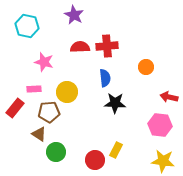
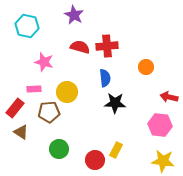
red semicircle: rotated 18 degrees clockwise
brown triangle: moved 18 px left, 2 px up
green circle: moved 3 px right, 3 px up
